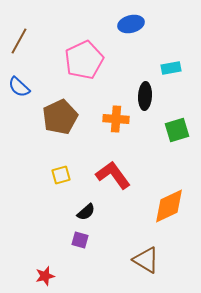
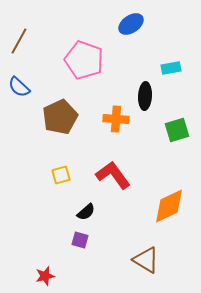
blue ellipse: rotated 20 degrees counterclockwise
pink pentagon: rotated 27 degrees counterclockwise
